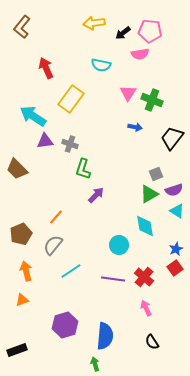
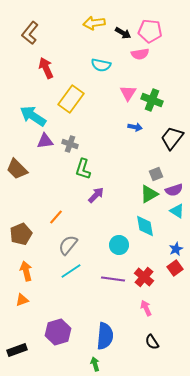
brown L-shape: moved 8 px right, 6 px down
black arrow: rotated 112 degrees counterclockwise
gray semicircle: moved 15 px right
purple hexagon: moved 7 px left, 7 px down
